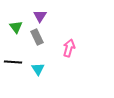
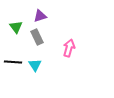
purple triangle: rotated 40 degrees clockwise
cyan triangle: moved 3 px left, 4 px up
